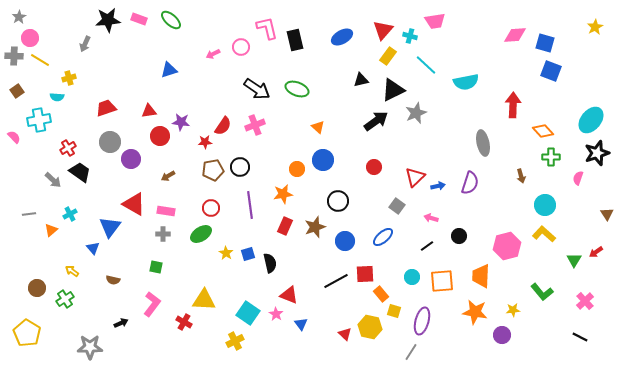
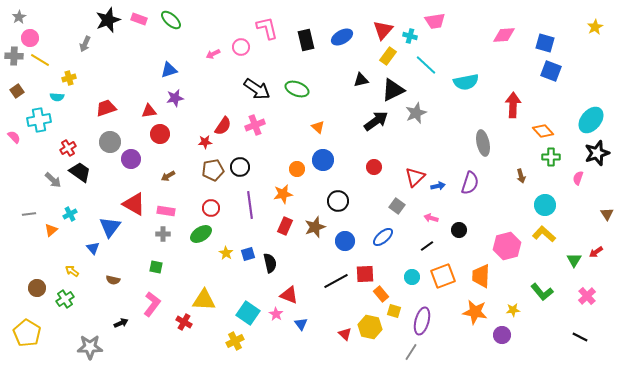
black star at (108, 20): rotated 15 degrees counterclockwise
pink diamond at (515, 35): moved 11 px left
black rectangle at (295, 40): moved 11 px right
purple star at (181, 122): moved 6 px left, 24 px up; rotated 18 degrees counterclockwise
red circle at (160, 136): moved 2 px up
black circle at (459, 236): moved 6 px up
orange square at (442, 281): moved 1 px right, 5 px up; rotated 15 degrees counterclockwise
pink cross at (585, 301): moved 2 px right, 5 px up
